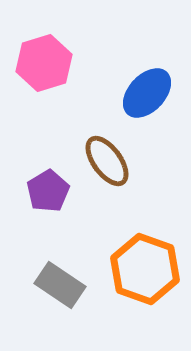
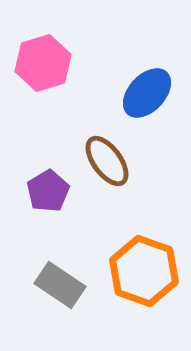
pink hexagon: moved 1 px left
orange hexagon: moved 1 px left, 2 px down
